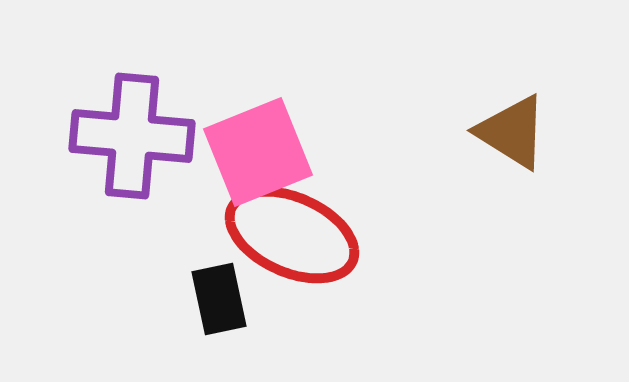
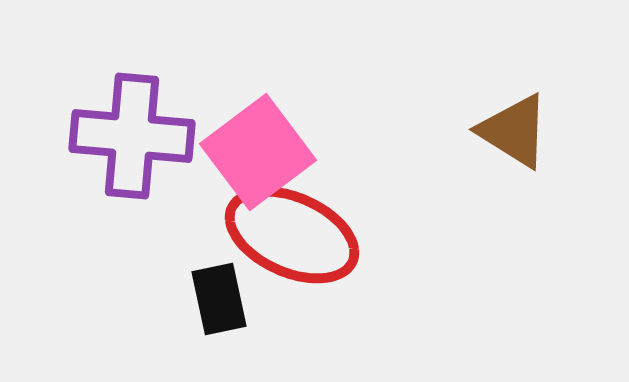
brown triangle: moved 2 px right, 1 px up
pink square: rotated 15 degrees counterclockwise
